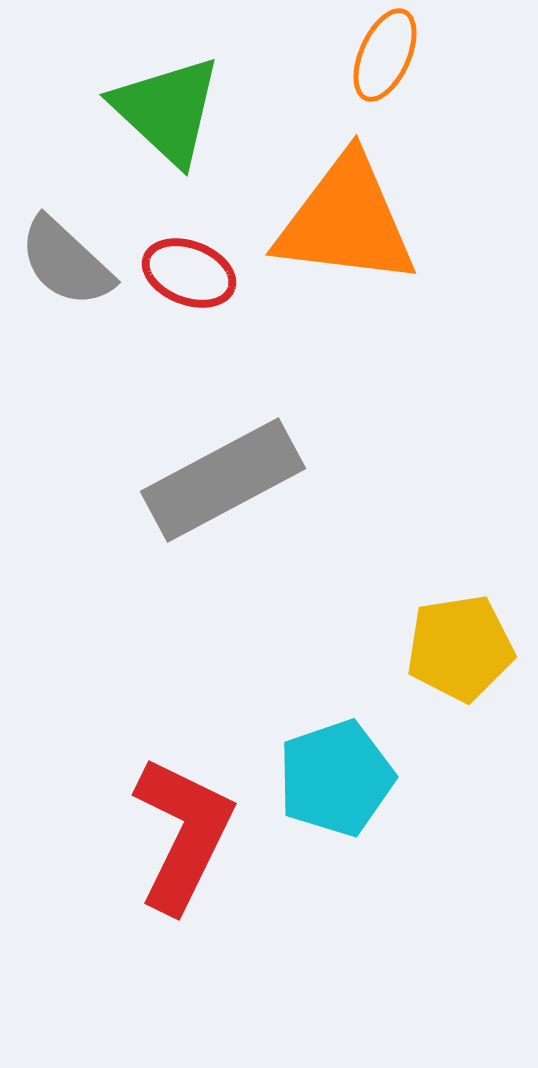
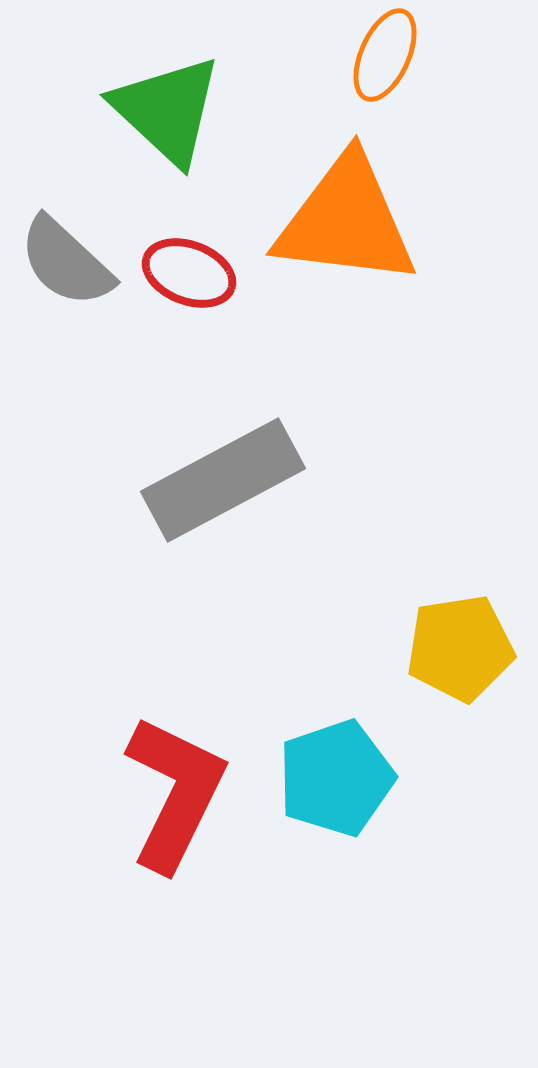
red L-shape: moved 8 px left, 41 px up
